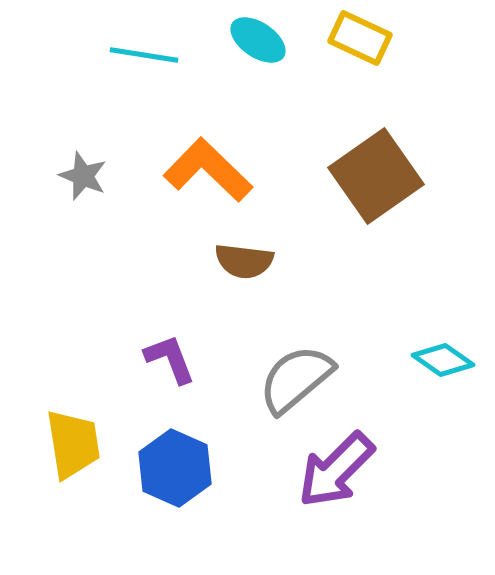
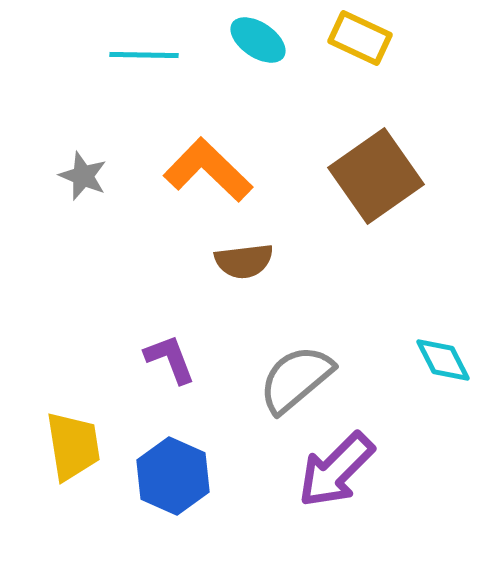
cyan line: rotated 8 degrees counterclockwise
brown semicircle: rotated 14 degrees counterclockwise
cyan diamond: rotated 28 degrees clockwise
yellow trapezoid: moved 2 px down
blue hexagon: moved 2 px left, 8 px down
